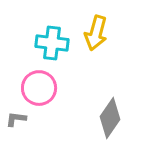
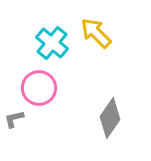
yellow arrow: rotated 120 degrees clockwise
cyan cross: rotated 32 degrees clockwise
gray L-shape: moved 2 px left; rotated 20 degrees counterclockwise
